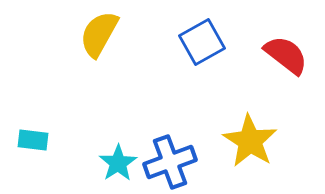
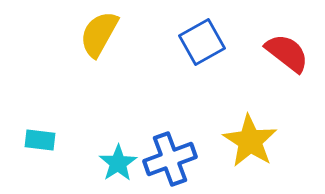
red semicircle: moved 1 px right, 2 px up
cyan rectangle: moved 7 px right
blue cross: moved 3 px up
